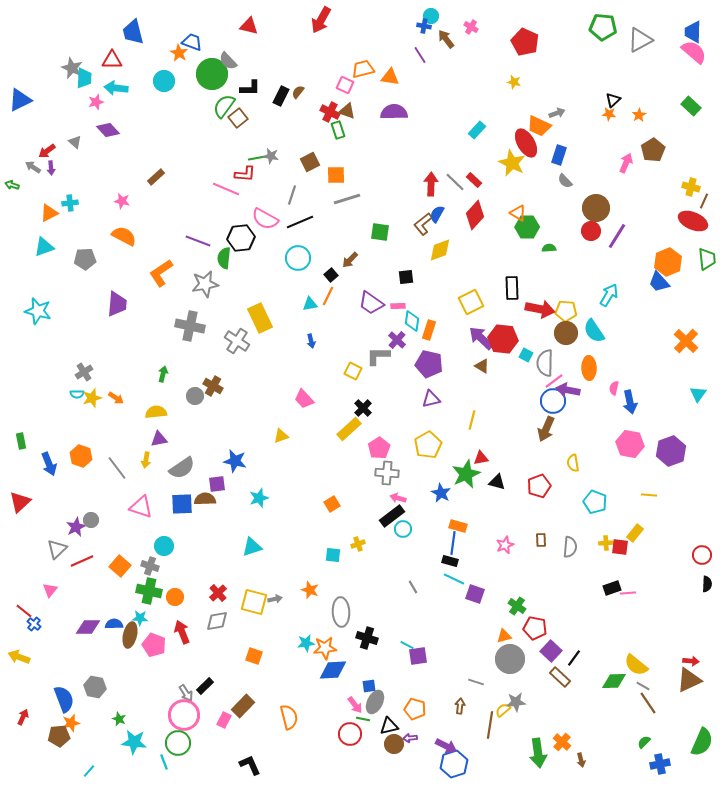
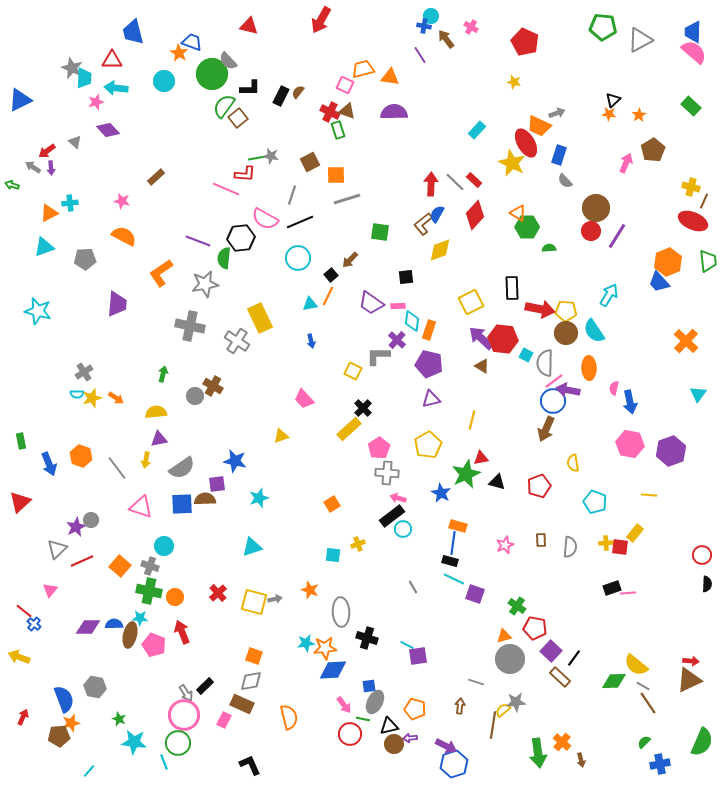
green trapezoid at (707, 259): moved 1 px right, 2 px down
gray diamond at (217, 621): moved 34 px right, 60 px down
pink arrow at (355, 705): moved 11 px left
brown rectangle at (243, 706): moved 1 px left, 2 px up; rotated 70 degrees clockwise
brown line at (490, 725): moved 3 px right
